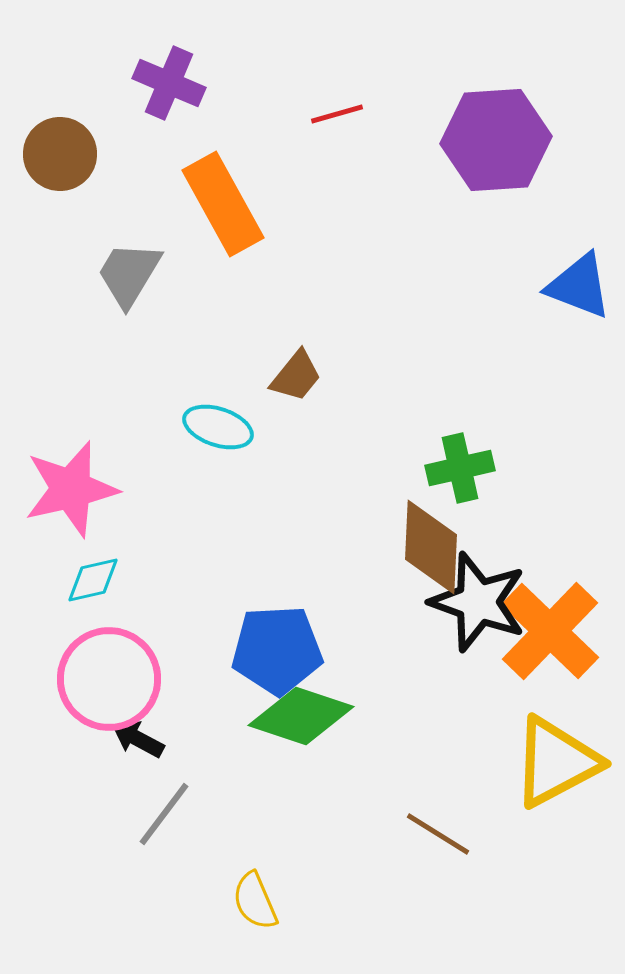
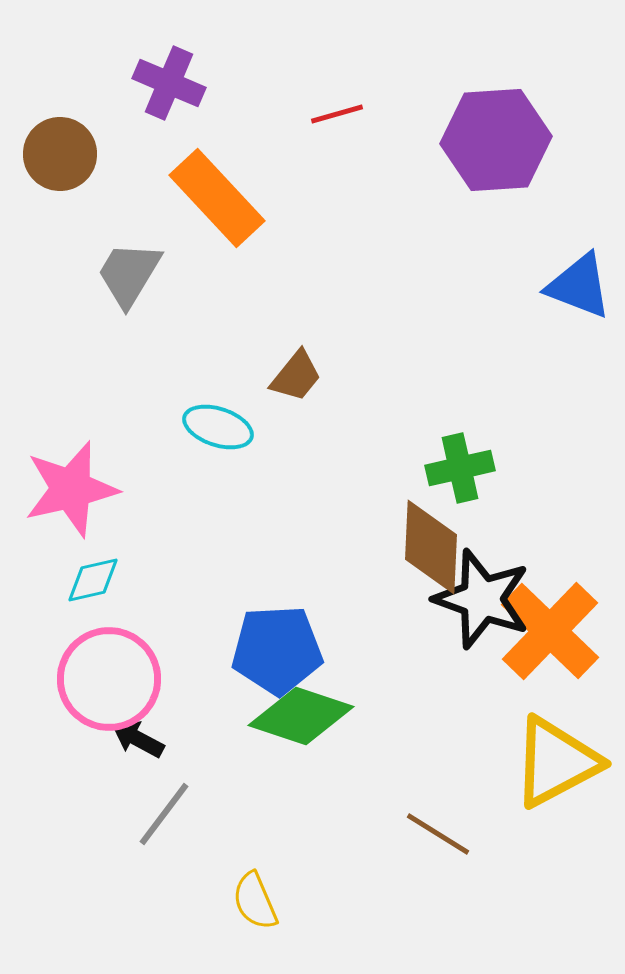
orange rectangle: moved 6 px left, 6 px up; rotated 14 degrees counterclockwise
black star: moved 4 px right, 3 px up
